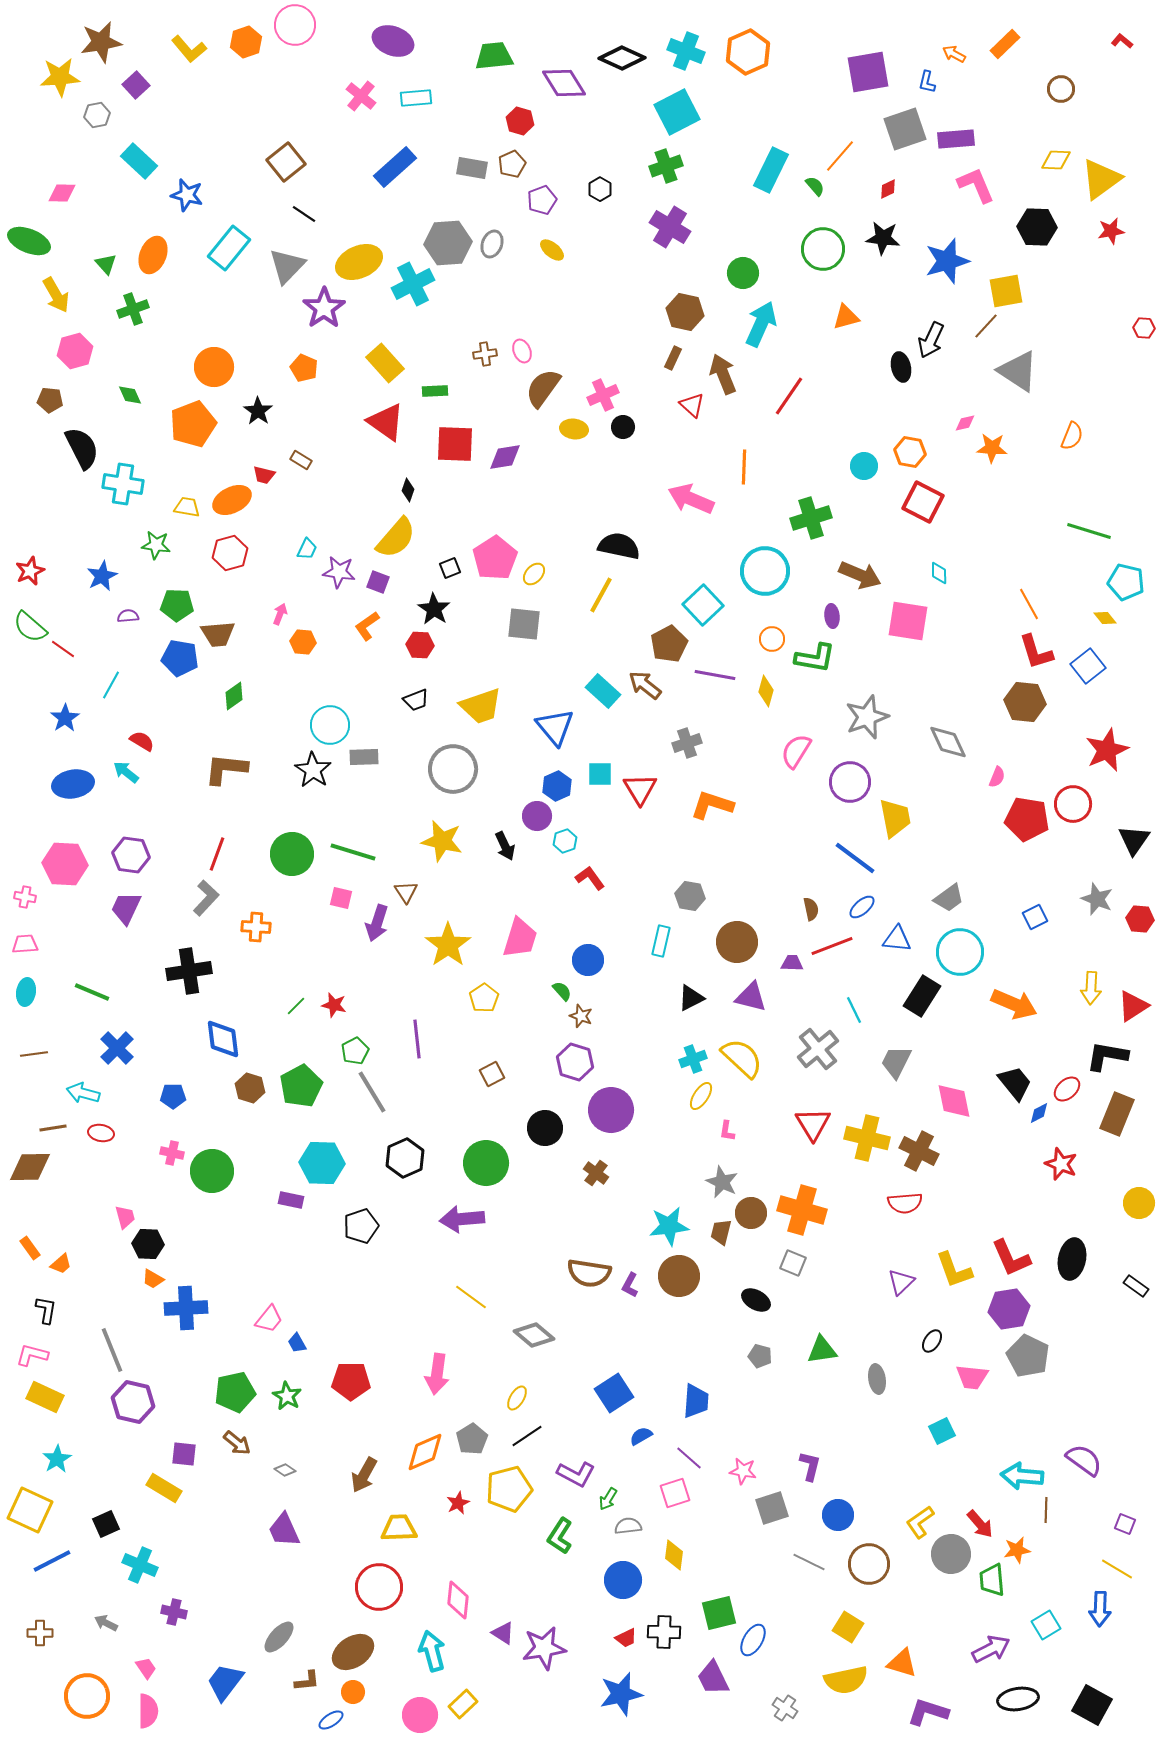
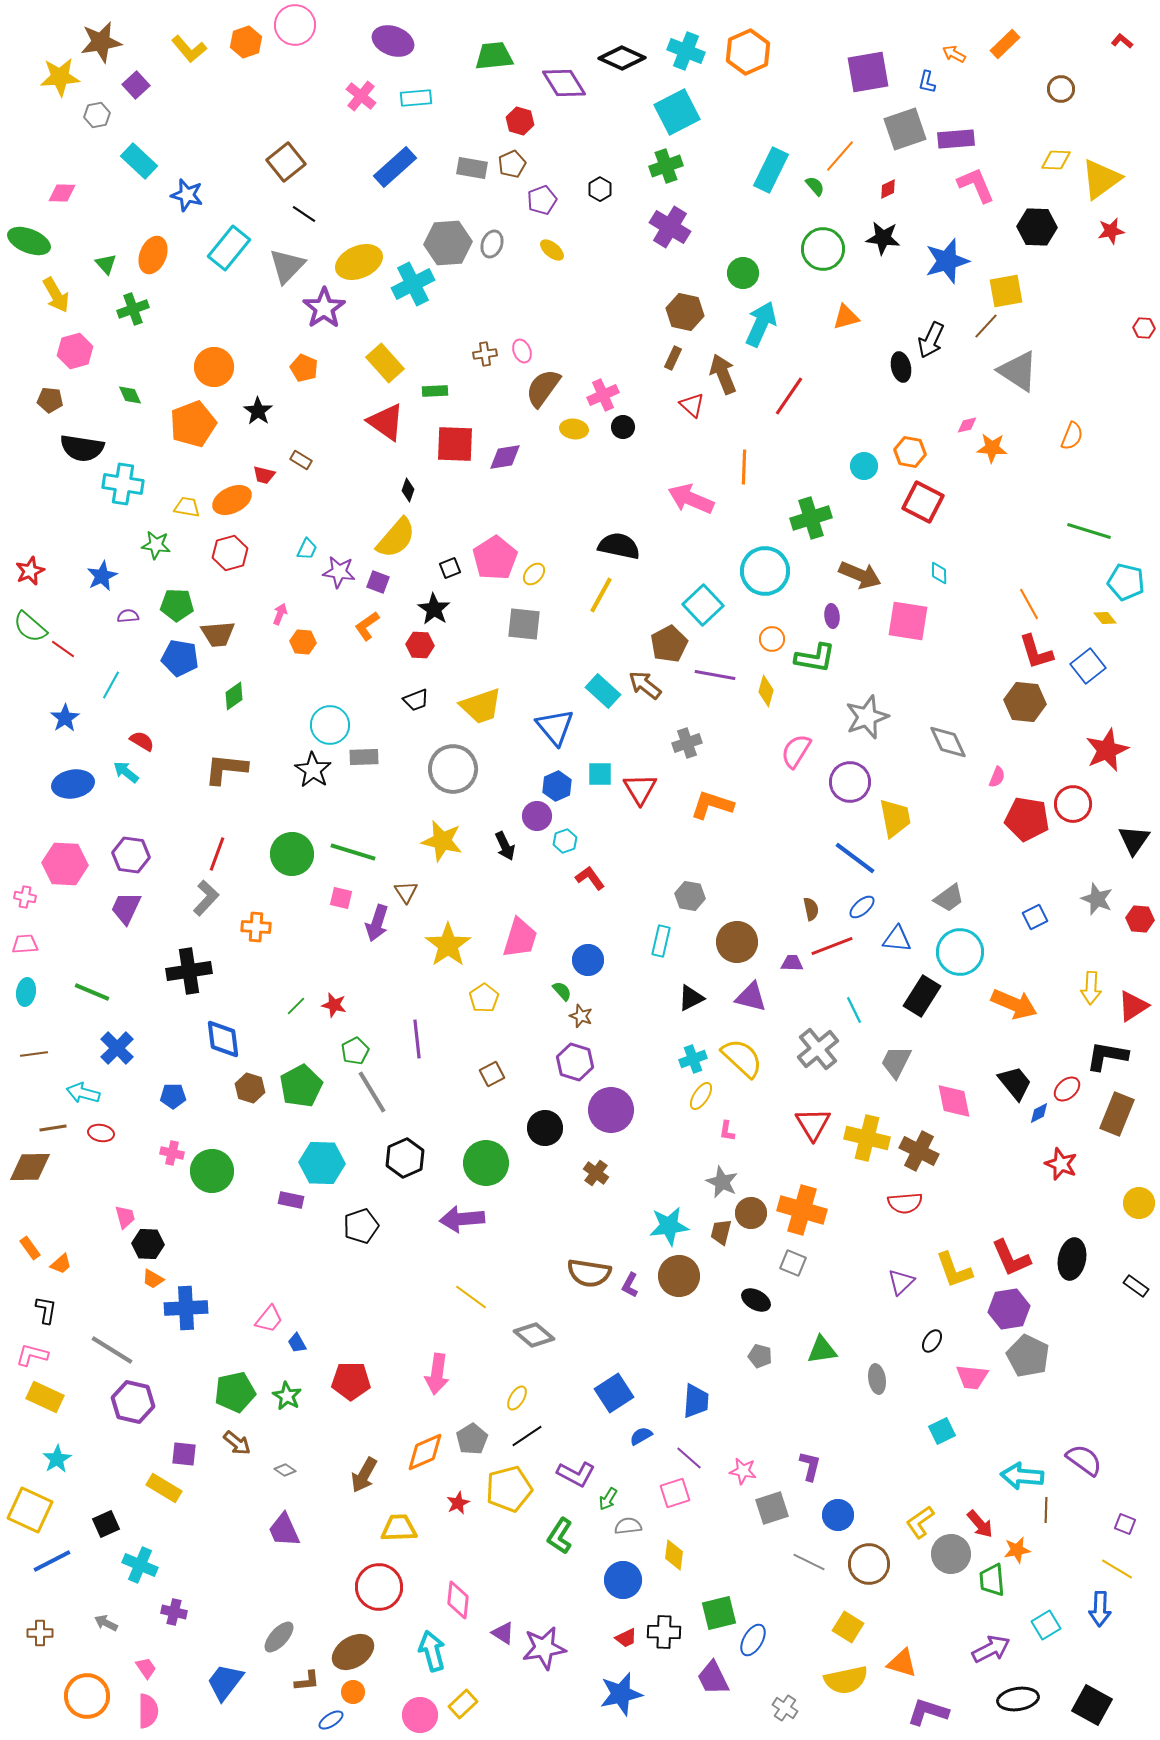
pink diamond at (965, 423): moved 2 px right, 2 px down
black semicircle at (82, 448): rotated 126 degrees clockwise
gray line at (112, 1350): rotated 36 degrees counterclockwise
